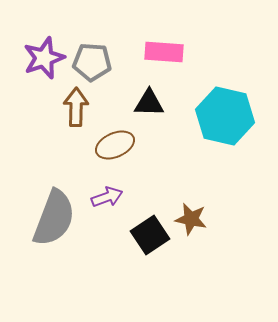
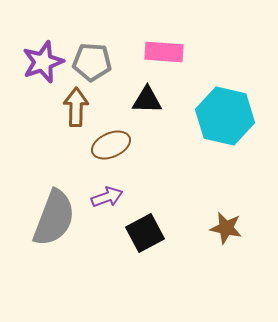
purple star: moved 1 px left, 4 px down
black triangle: moved 2 px left, 3 px up
brown ellipse: moved 4 px left
brown star: moved 35 px right, 9 px down
black square: moved 5 px left, 2 px up; rotated 6 degrees clockwise
